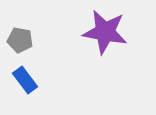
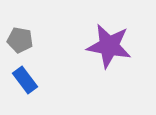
purple star: moved 4 px right, 14 px down
